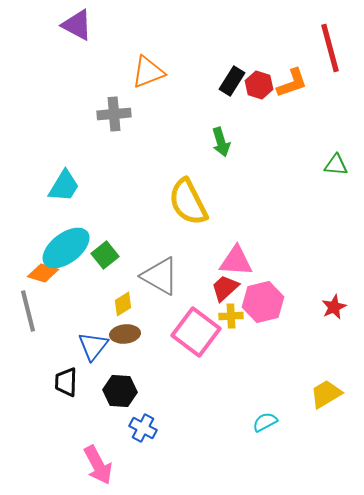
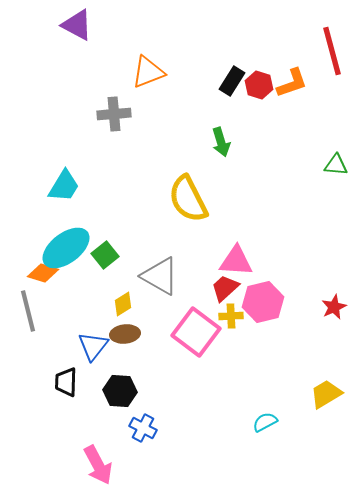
red line: moved 2 px right, 3 px down
yellow semicircle: moved 3 px up
